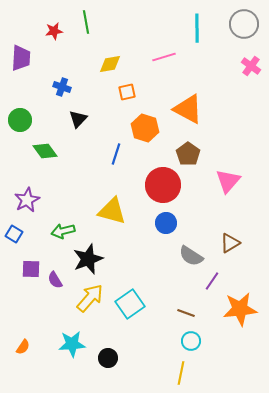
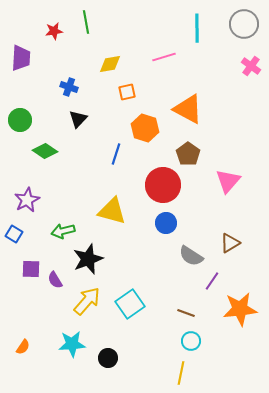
blue cross: moved 7 px right
green diamond: rotated 20 degrees counterclockwise
yellow arrow: moved 3 px left, 3 px down
